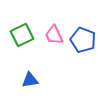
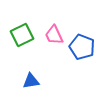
blue pentagon: moved 1 px left, 7 px down
blue triangle: moved 1 px right, 1 px down
